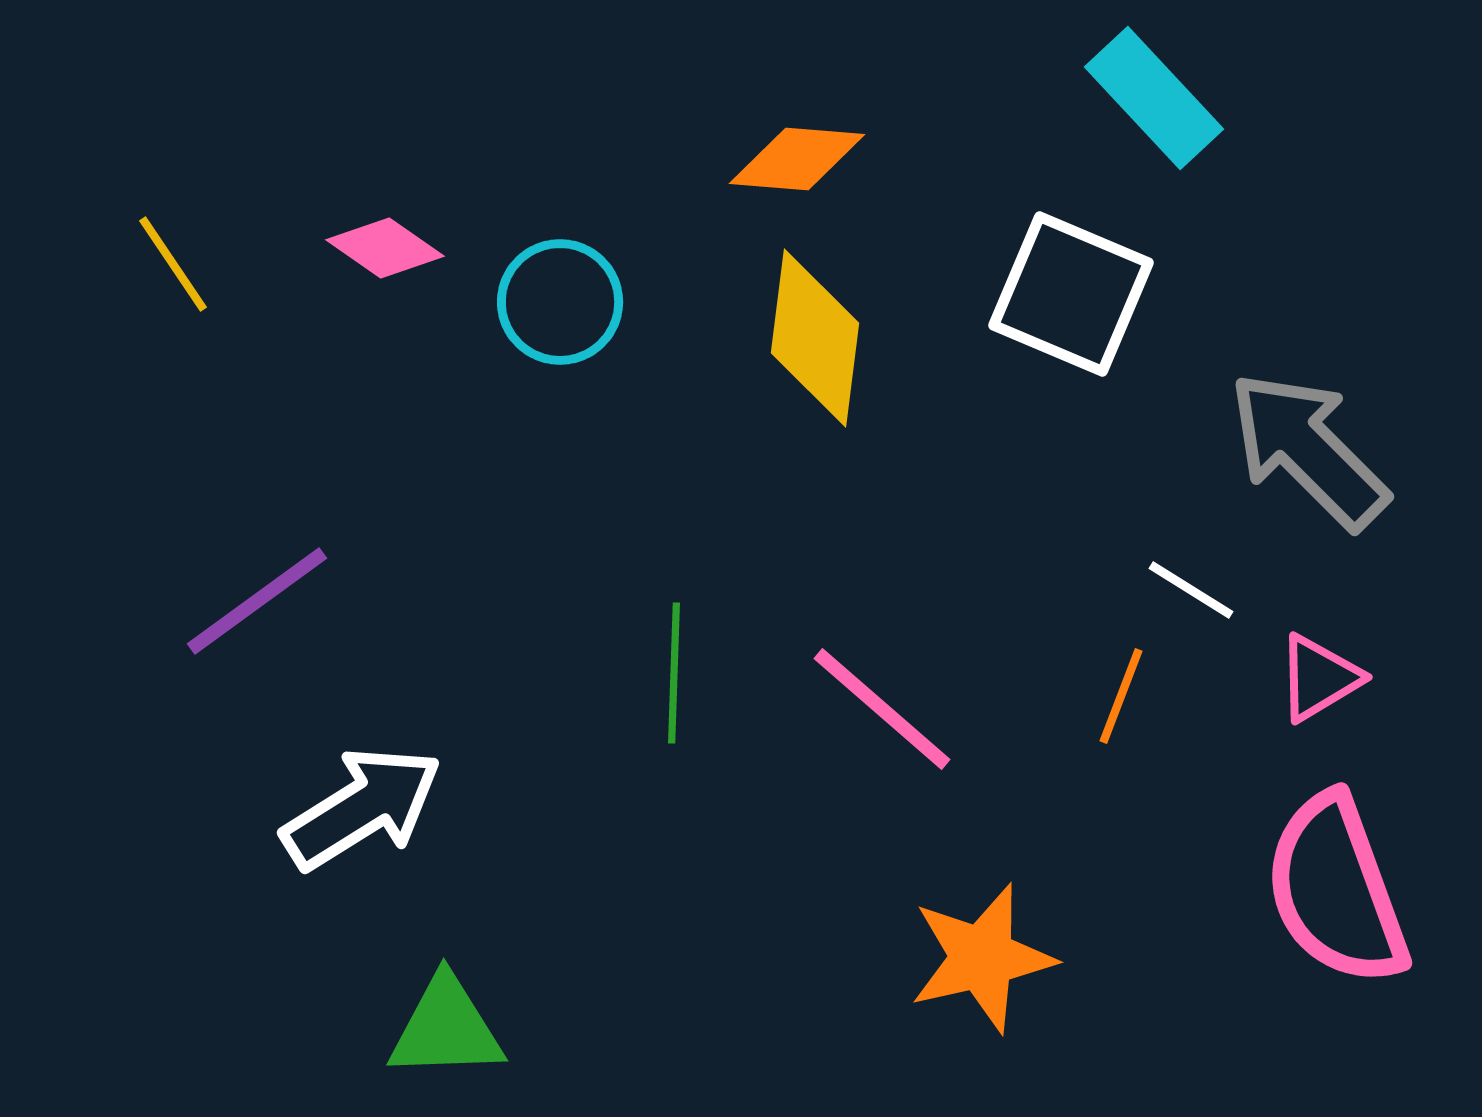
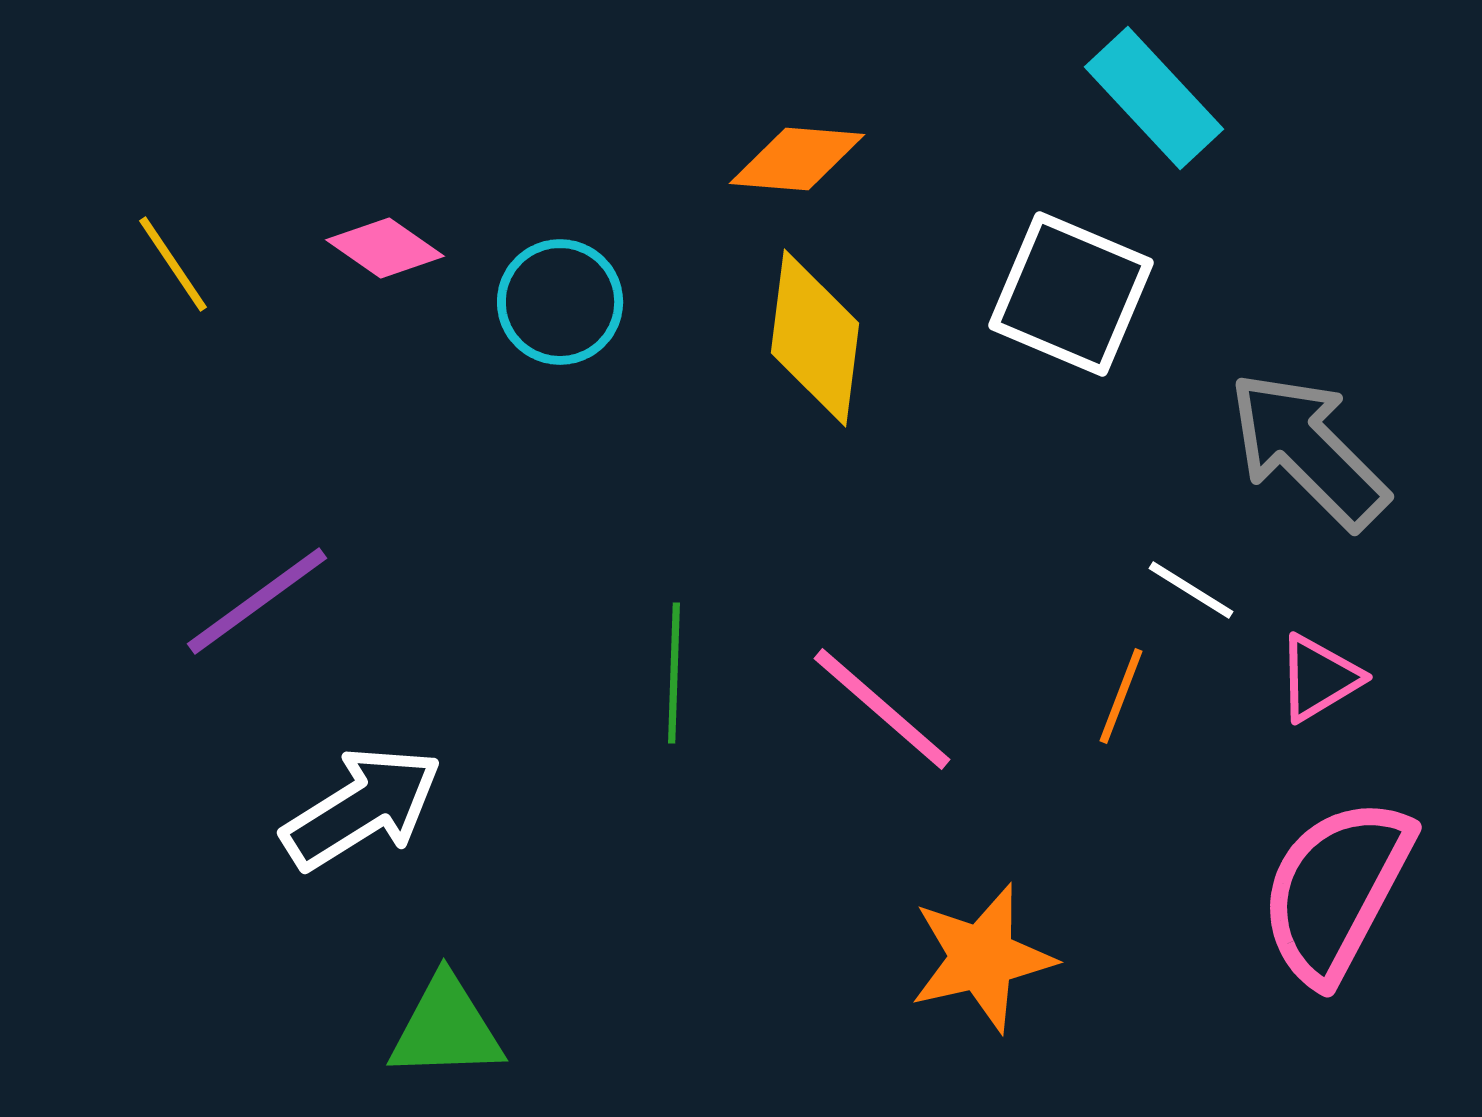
pink semicircle: rotated 48 degrees clockwise
